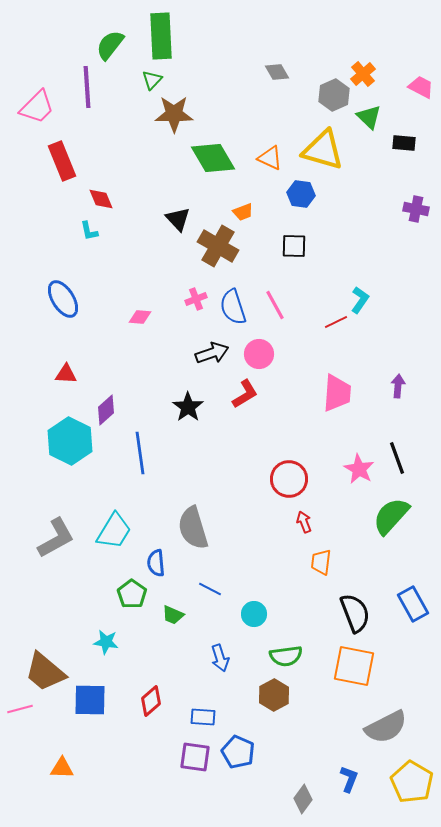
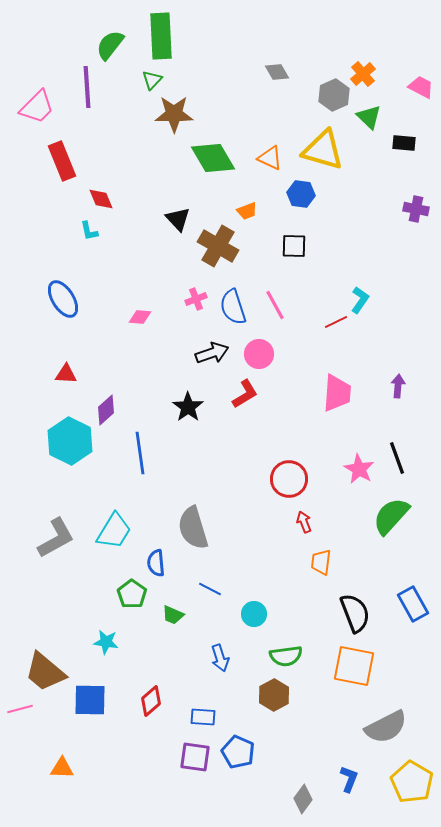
orange trapezoid at (243, 212): moved 4 px right, 1 px up
